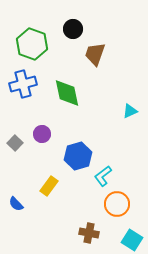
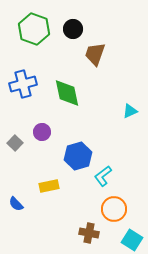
green hexagon: moved 2 px right, 15 px up
purple circle: moved 2 px up
yellow rectangle: rotated 42 degrees clockwise
orange circle: moved 3 px left, 5 px down
